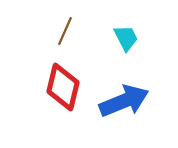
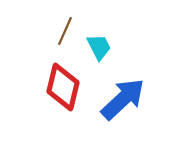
cyan trapezoid: moved 27 px left, 9 px down
blue arrow: moved 1 px left, 2 px up; rotated 21 degrees counterclockwise
